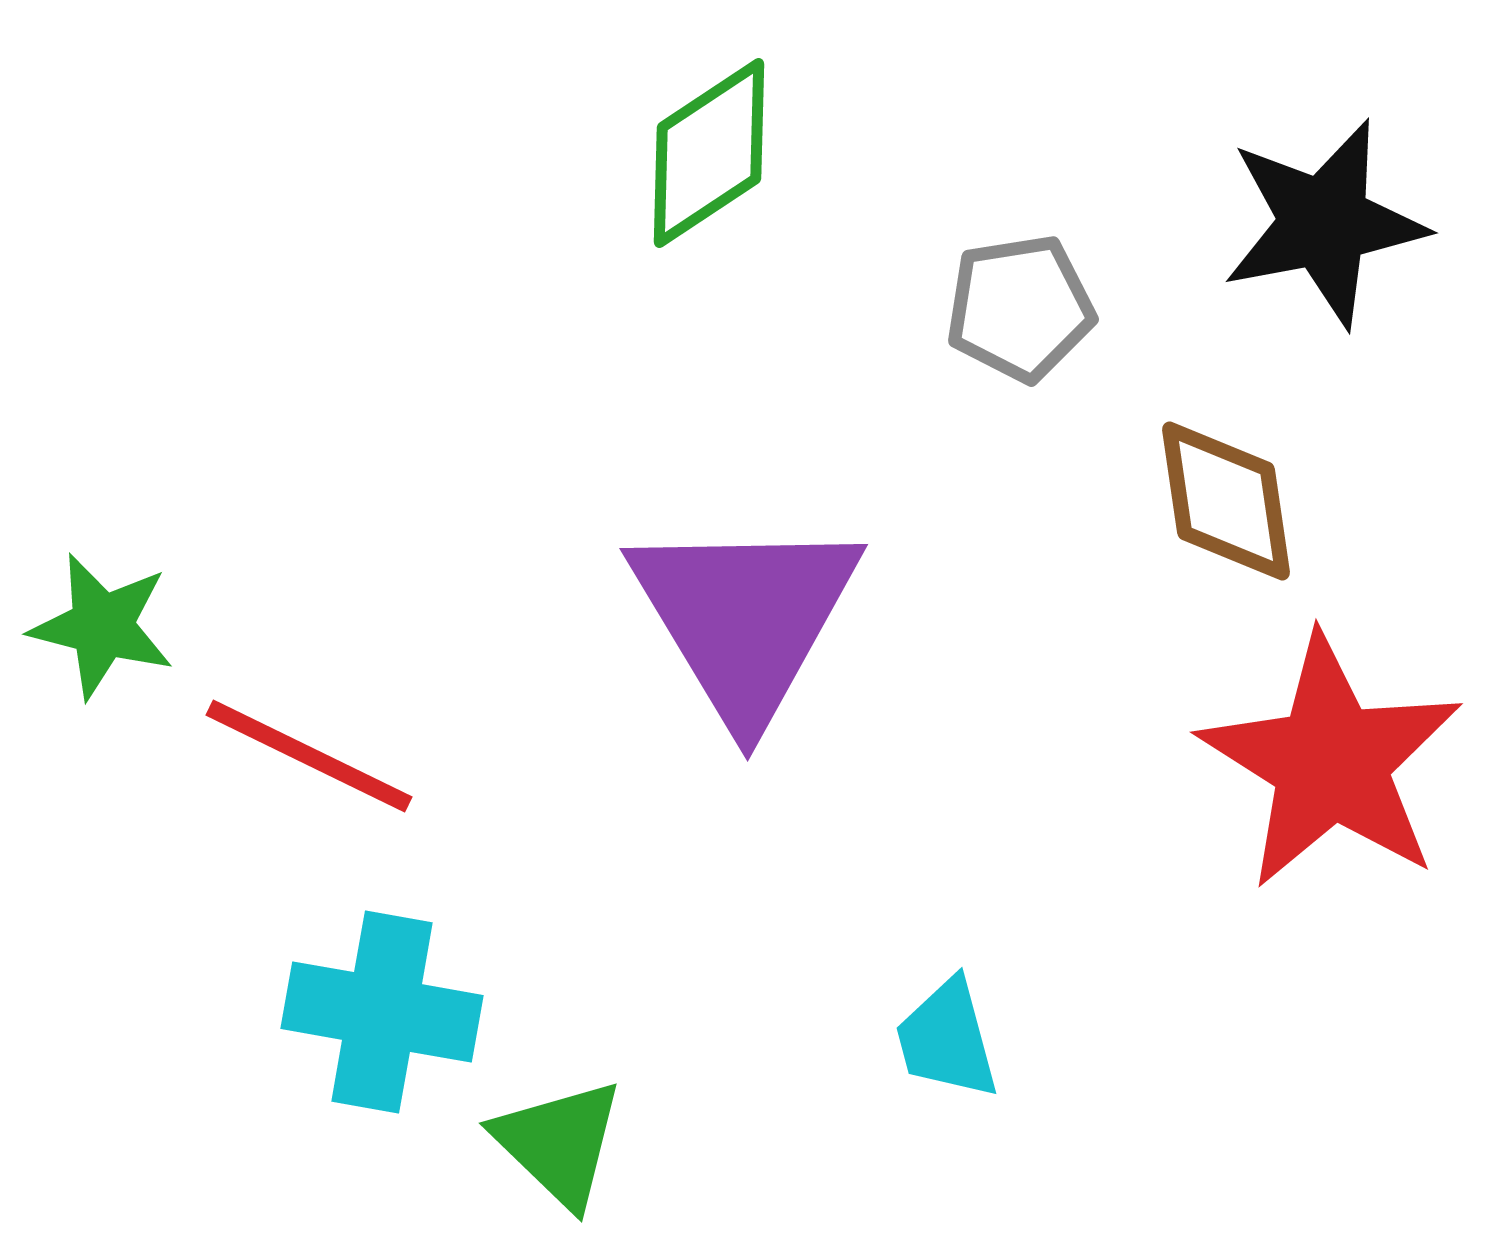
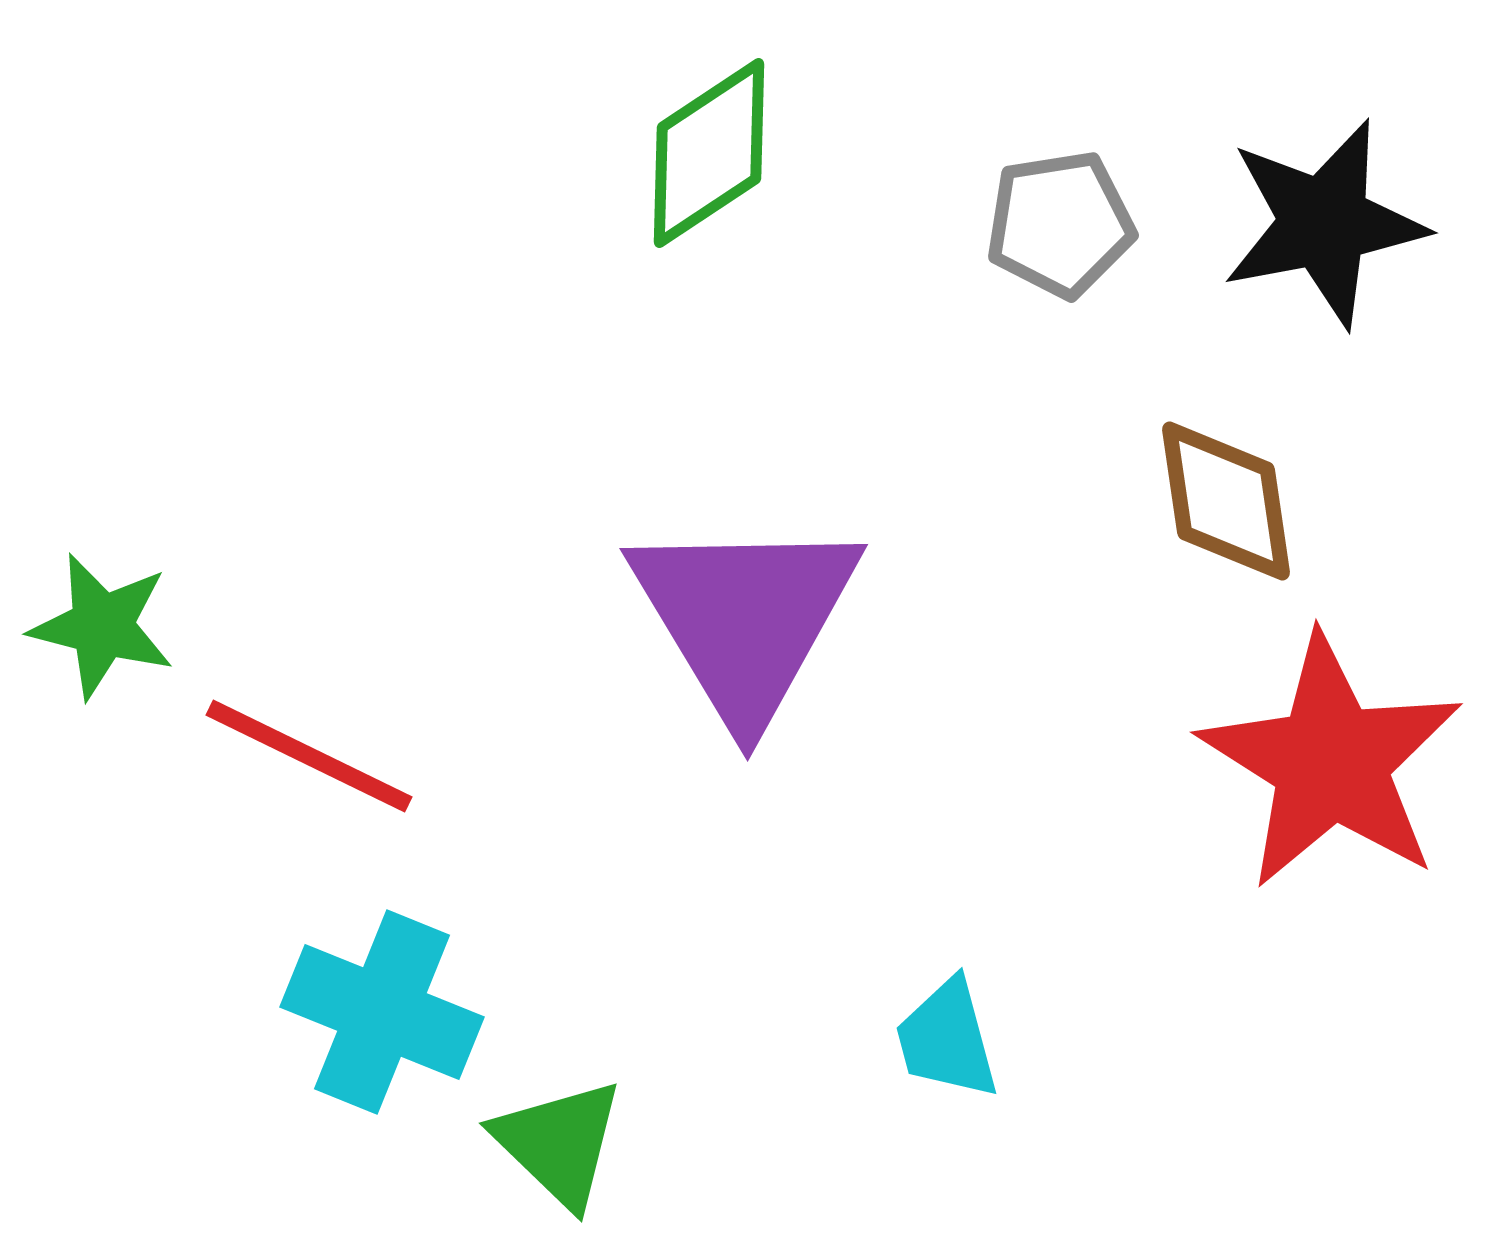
gray pentagon: moved 40 px right, 84 px up
cyan cross: rotated 12 degrees clockwise
